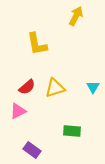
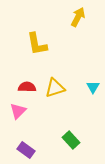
yellow arrow: moved 2 px right, 1 px down
red semicircle: rotated 138 degrees counterclockwise
pink triangle: rotated 18 degrees counterclockwise
green rectangle: moved 1 px left, 9 px down; rotated 42 degrees clockwise
purple rectangle: moved 6 px left
